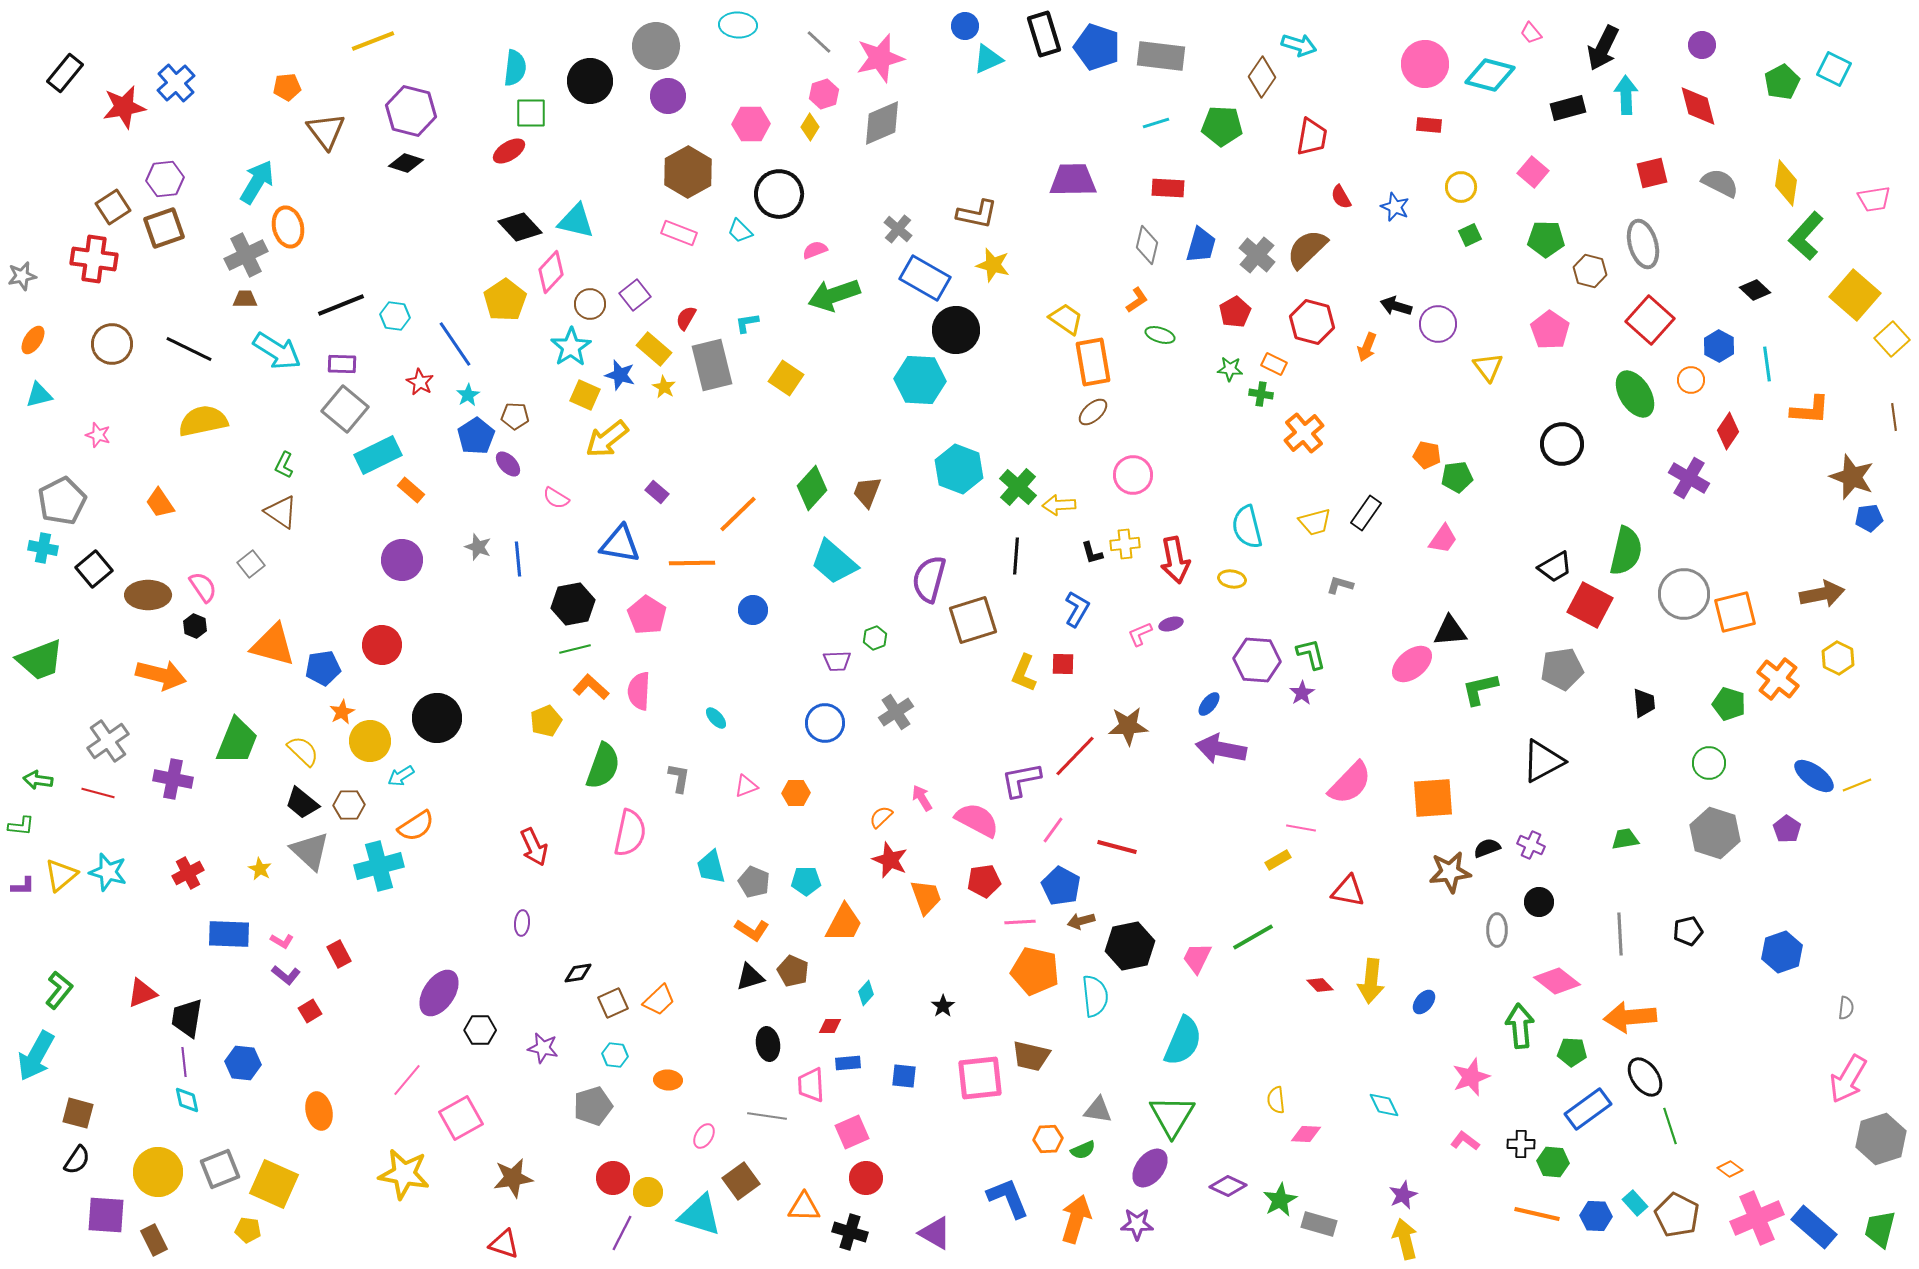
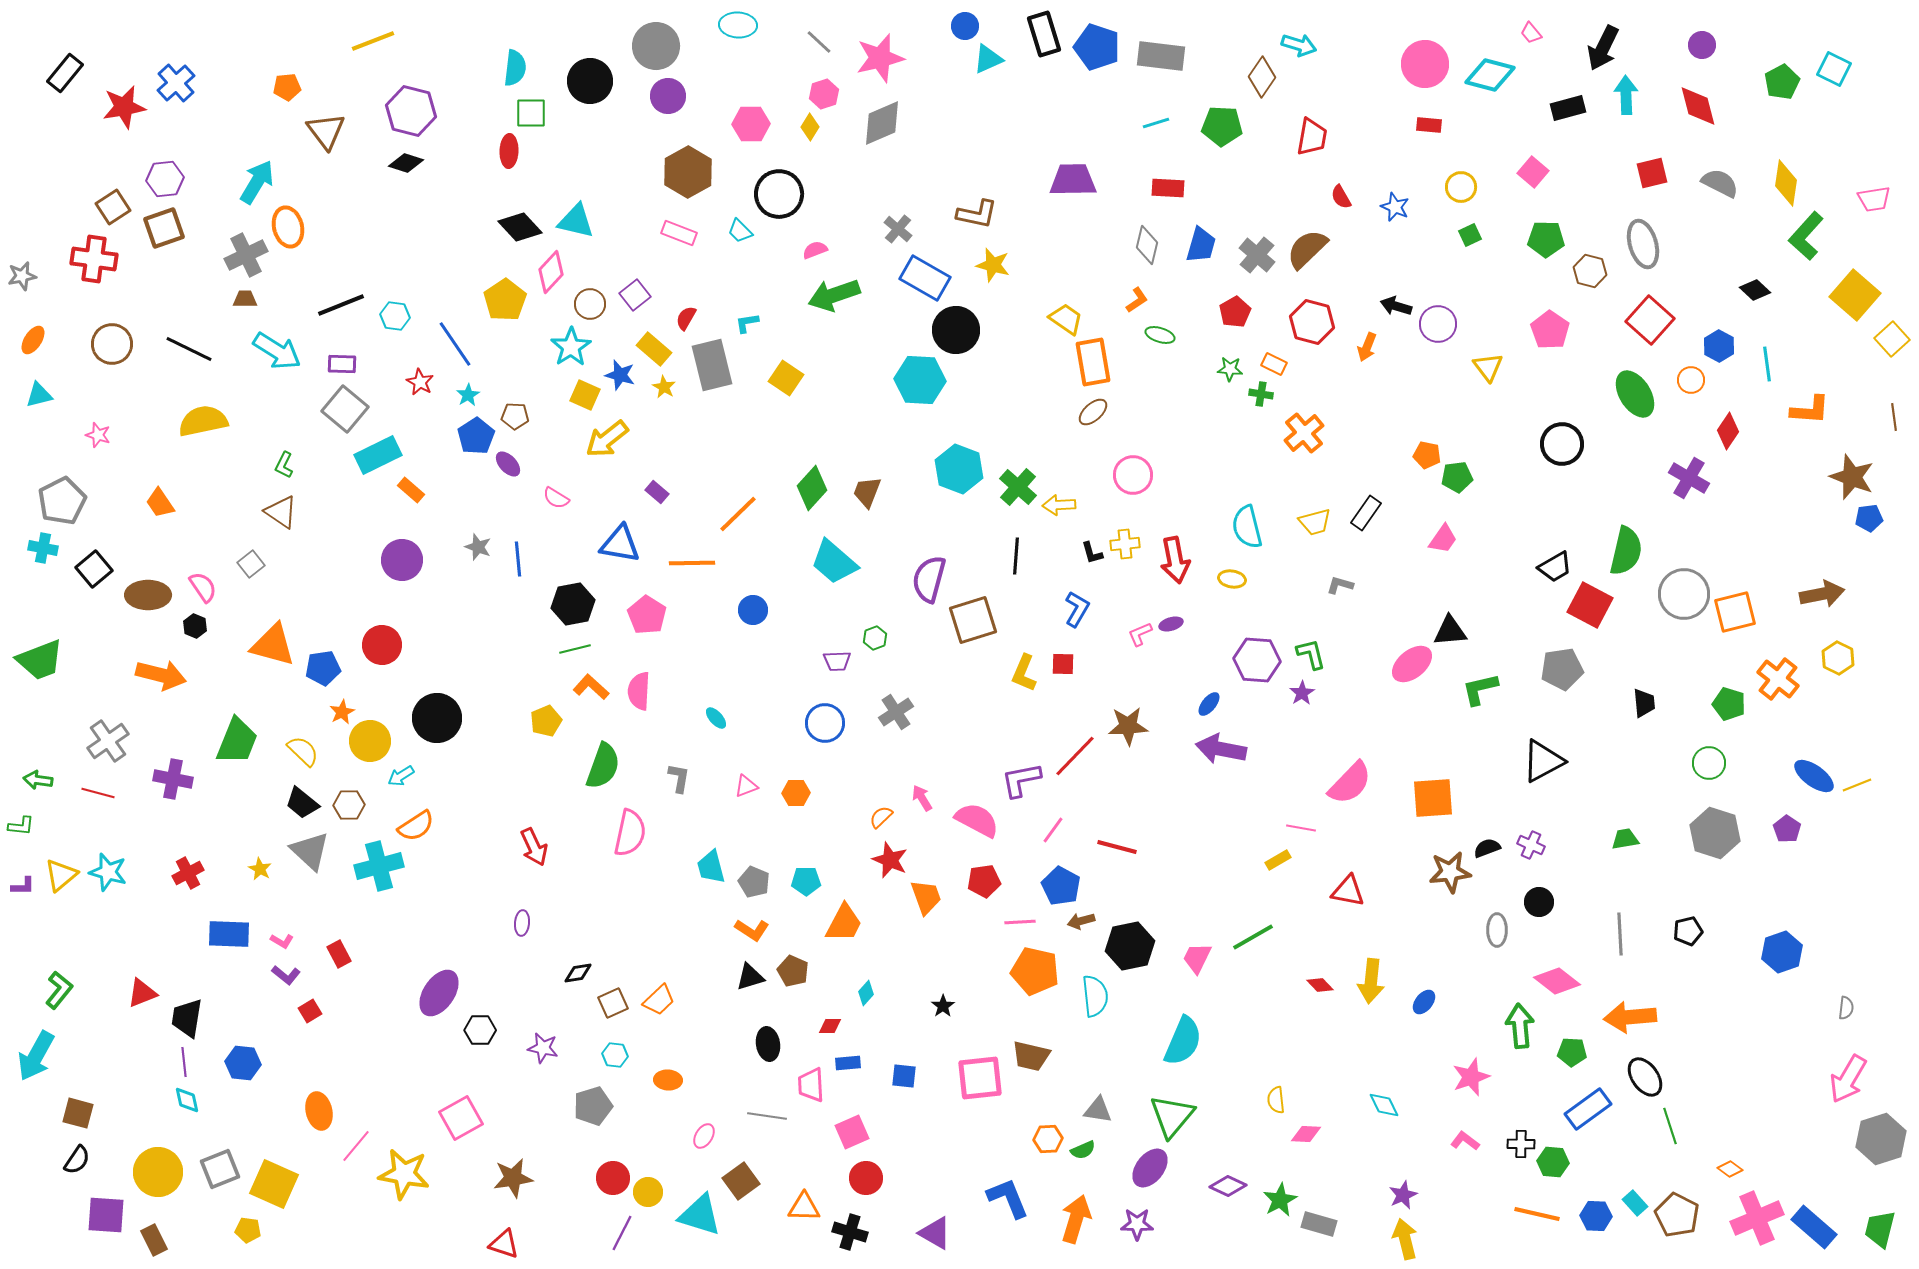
red ellipse at (509, 151): rotated 56 degrees counterclockwise
pink line at (407, 1080): moved 51 px left, 66 px down
green triangle at (1172, 1116): rotated 9 degrees clockwise
